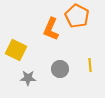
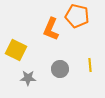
orange pentagon: rotated 15 degrees counterclockwise
